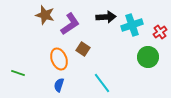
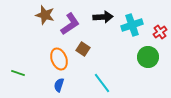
black arrow: moved 3 px left
